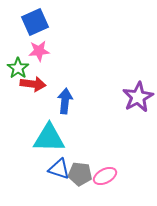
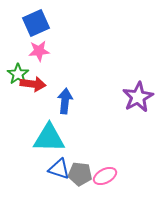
blue square: moved 1 px right, 1 px down
green star: moved 6 px down
